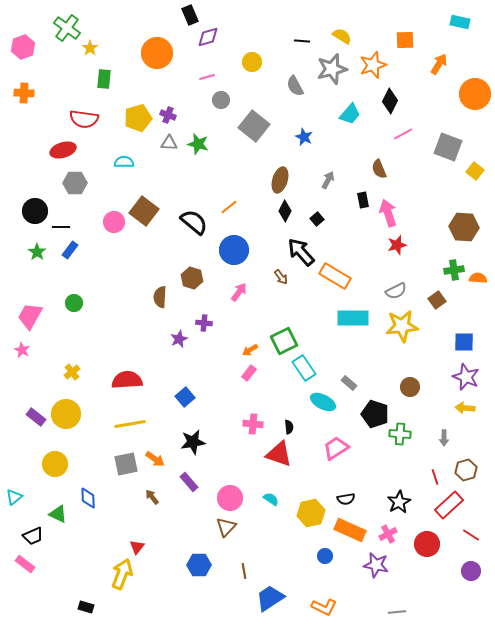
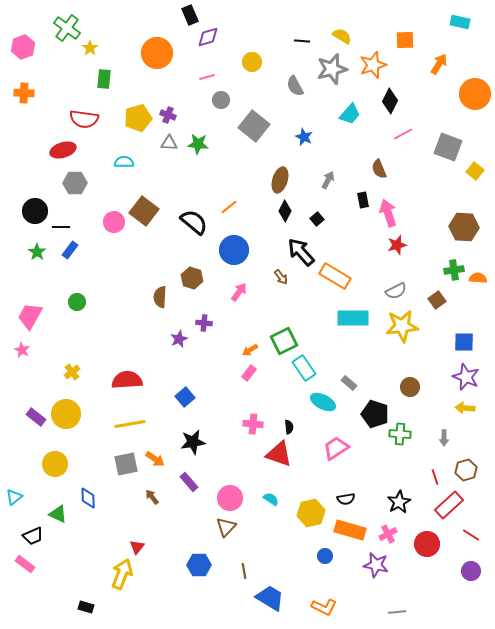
green star at (198, 144): rotated 10 degrees counterclockwise
green circle at (74, 303): moved 3 px right, 1 px up
orange rectangle at (350, 530): rotated 8 degrees counterclockwise
blue trapezoid at (270, 598): rotated 64 degrees clockwise
